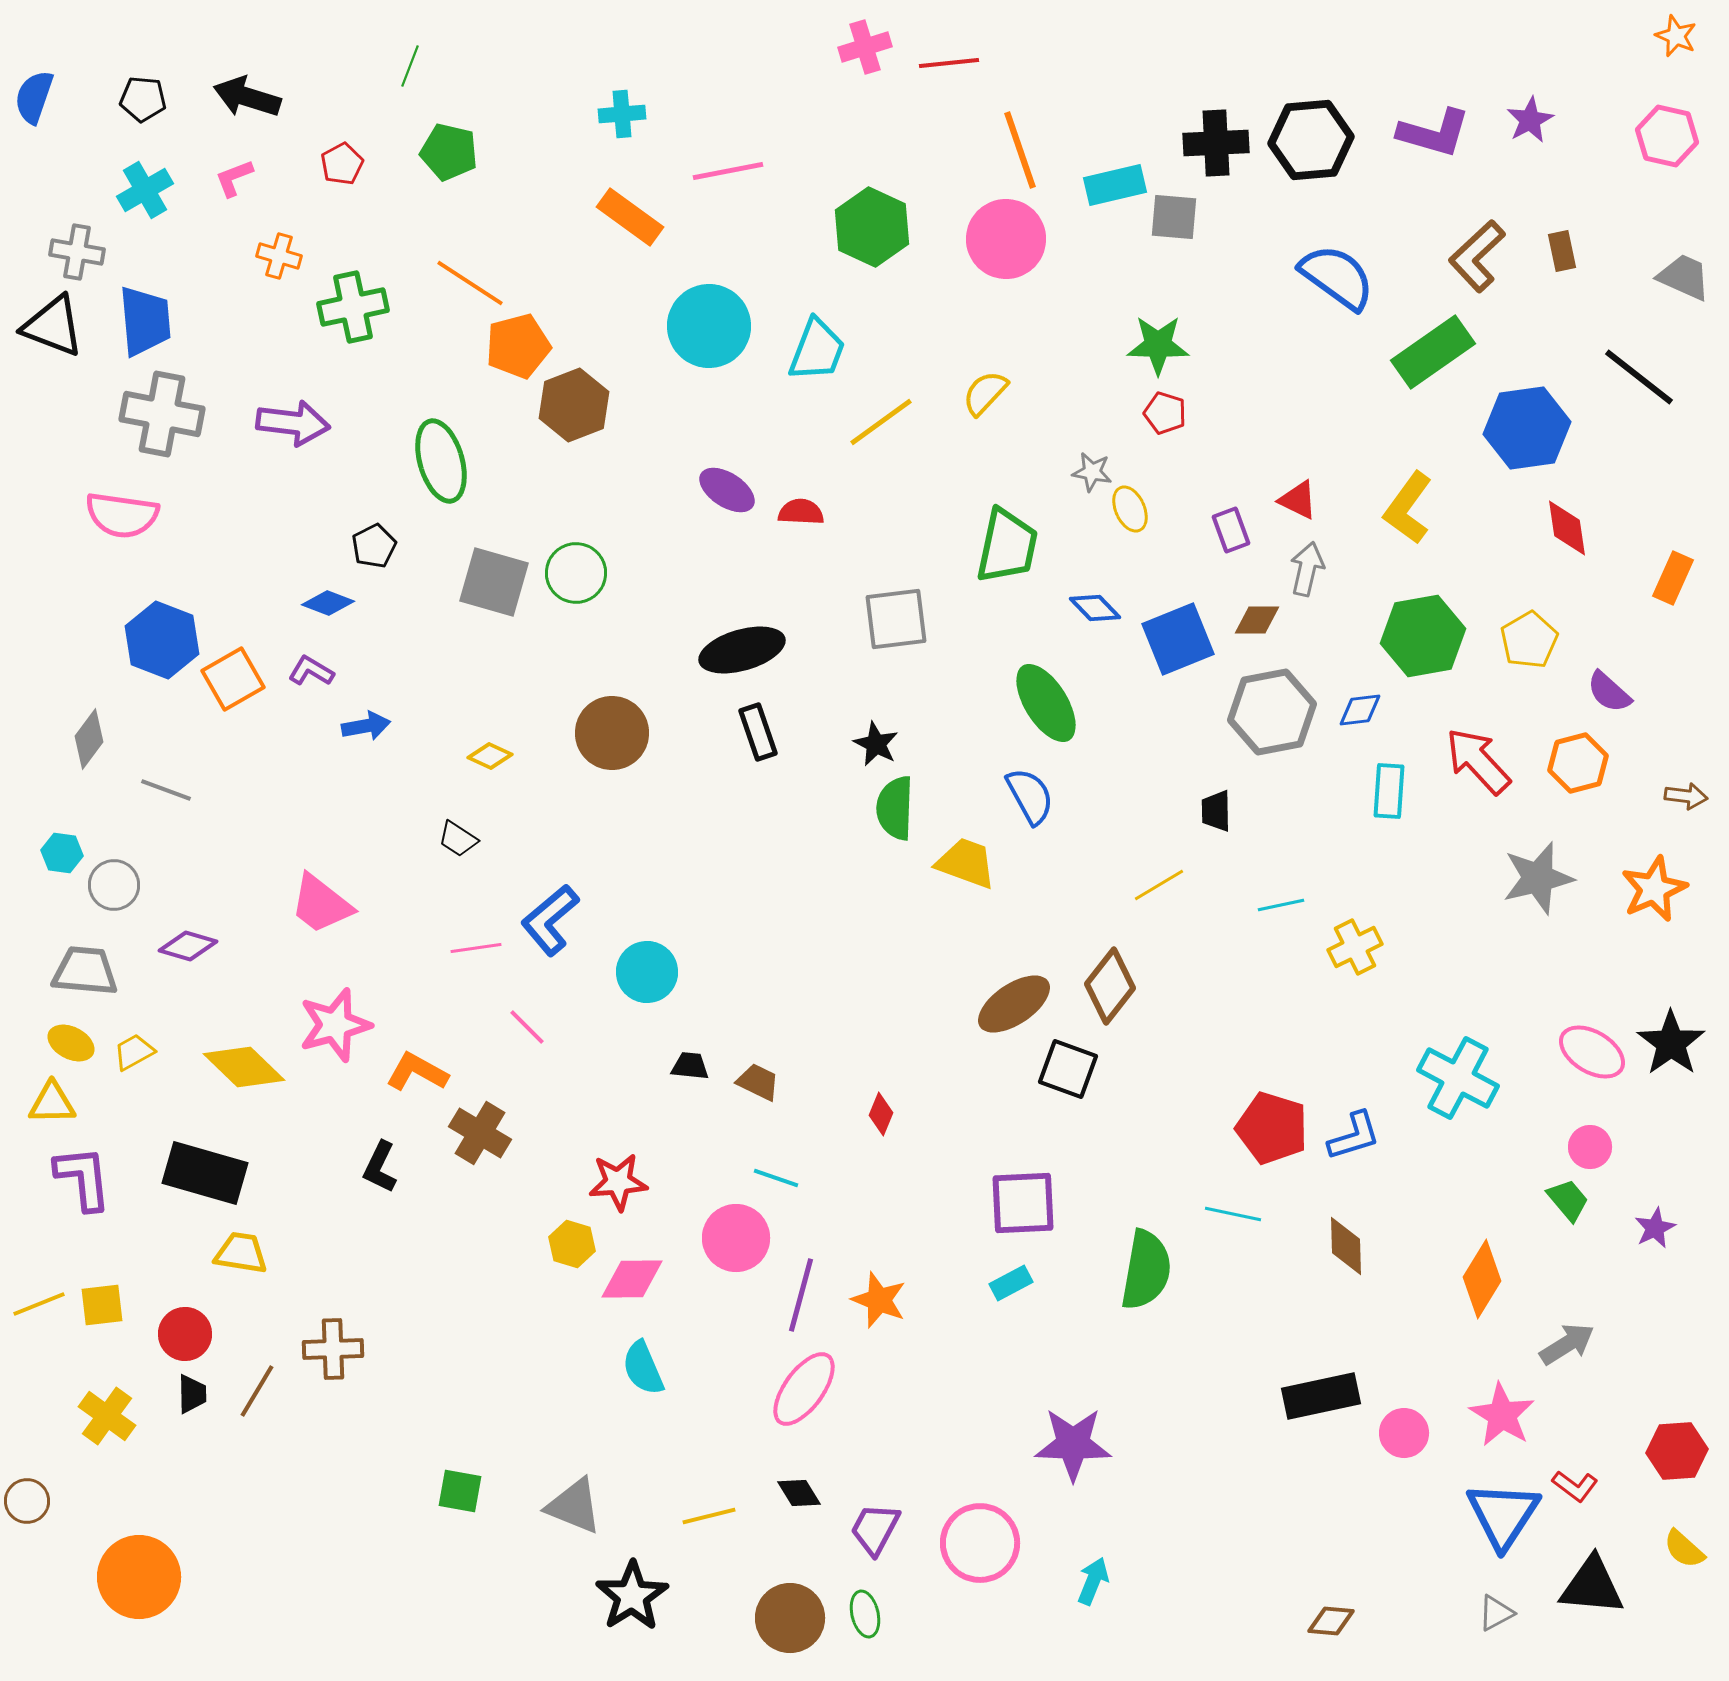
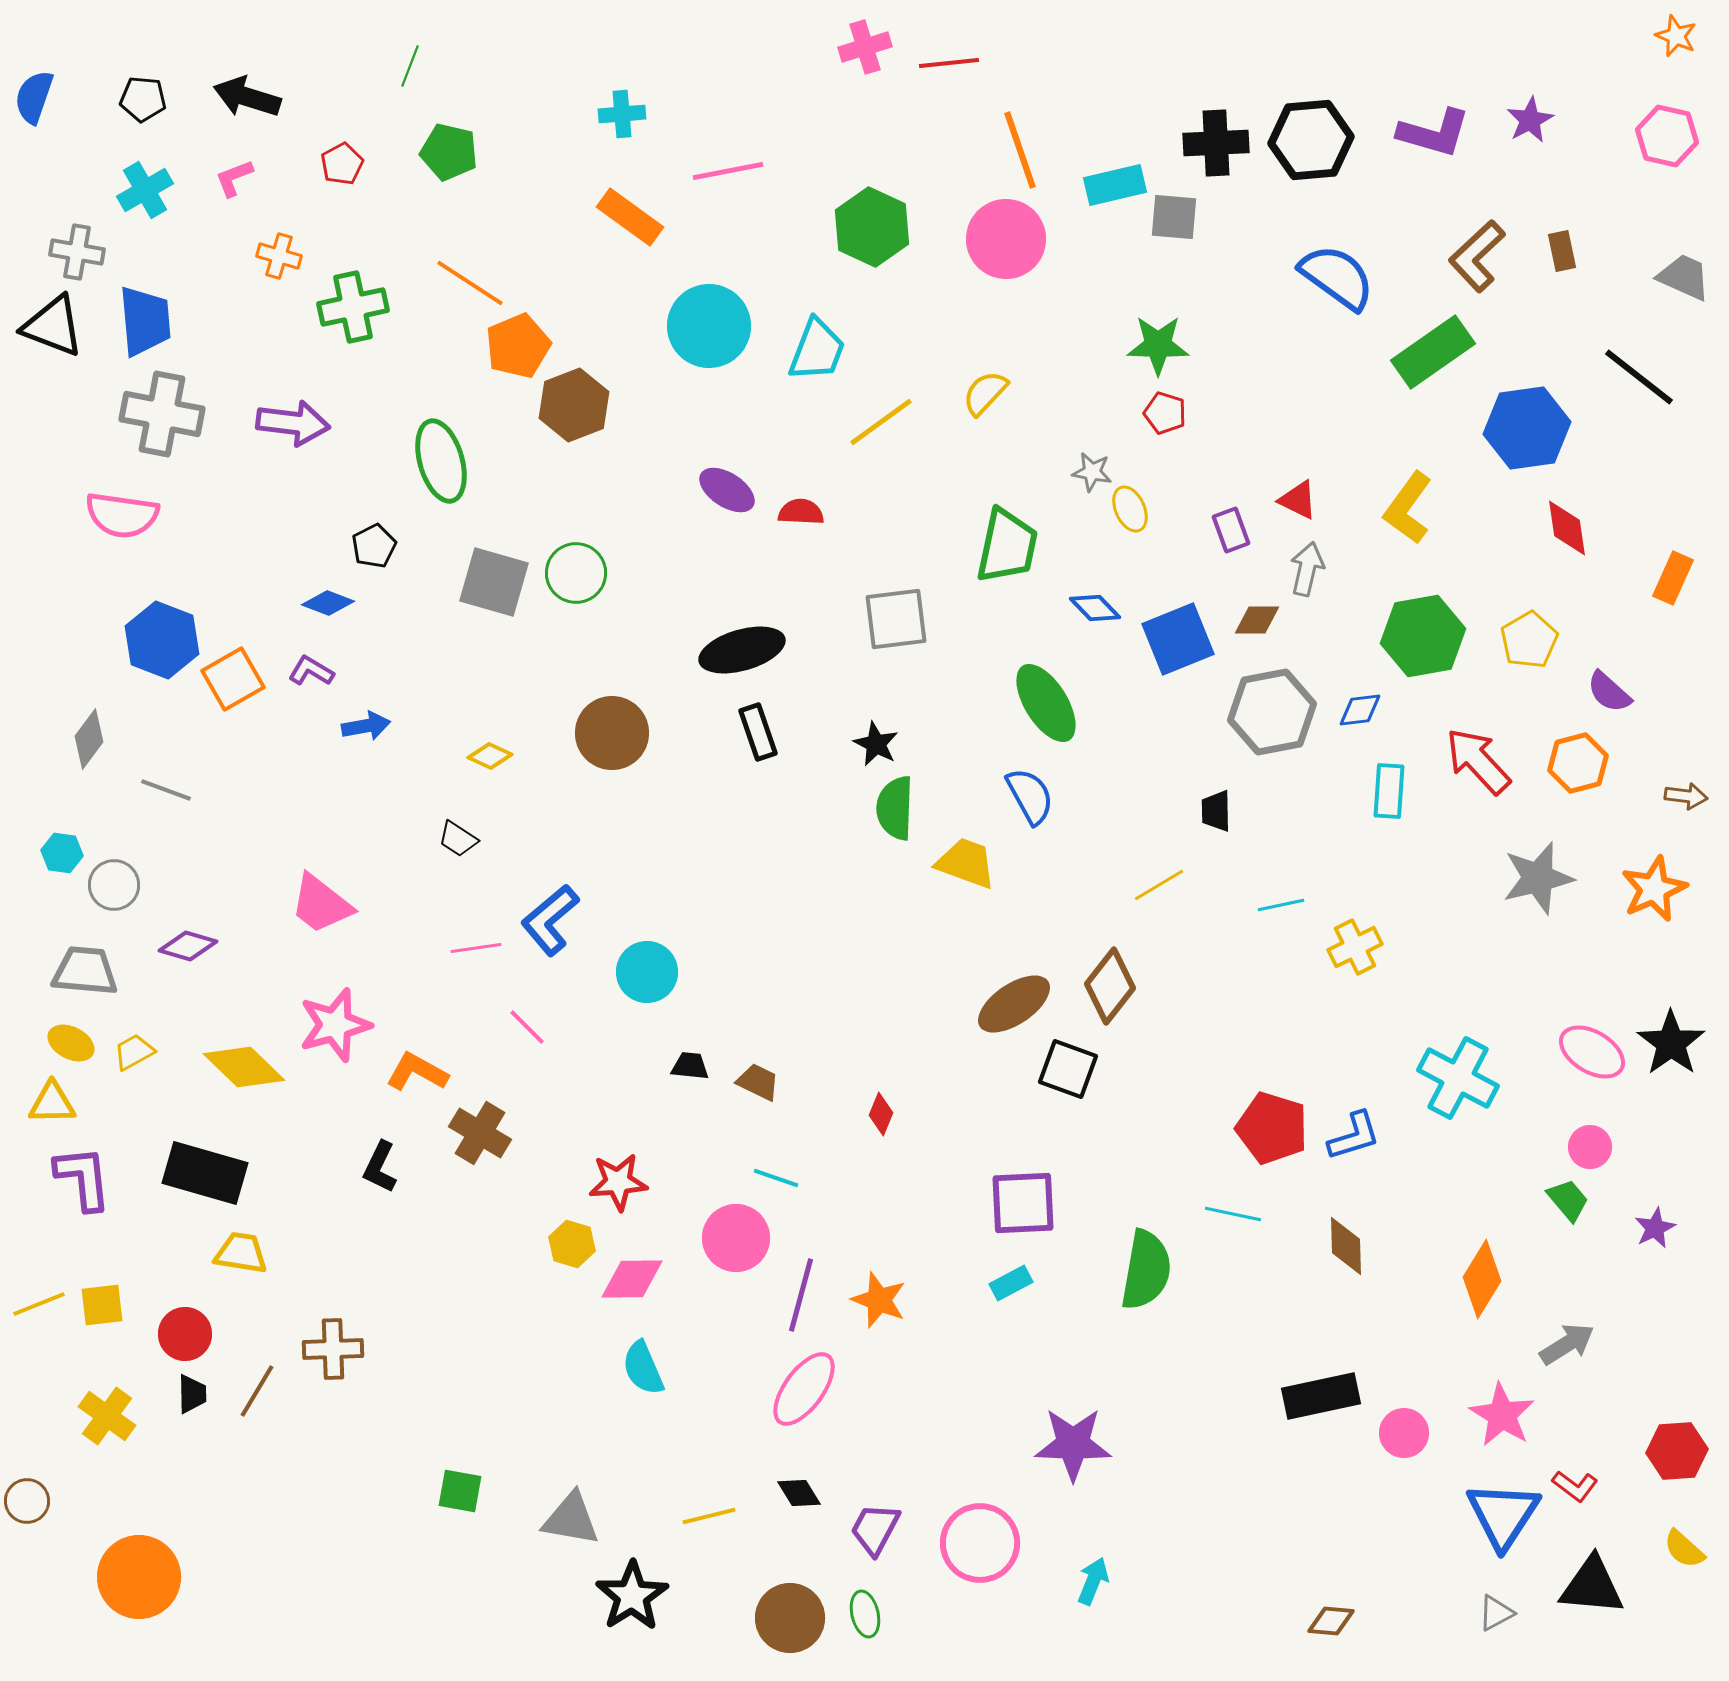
orange pentagon at (518, 346): rotated 8 degrees counterclockwise
gray triangle at (574, 1506): moved 3 px left, 13 px down; rotated 12 degrees counterclockwise
